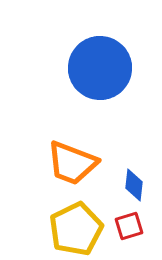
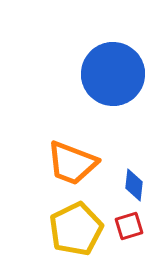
blue circle: moved 13 px right, 6 px down
